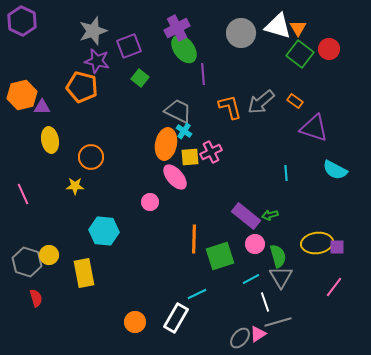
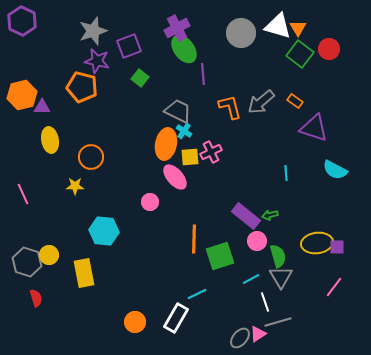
pink circle at (255, 244): moved 2 px right, 3 px up
